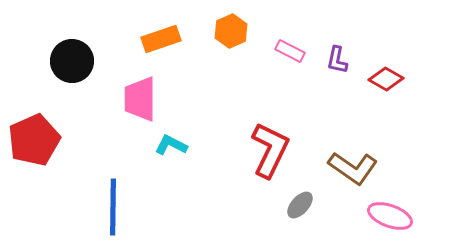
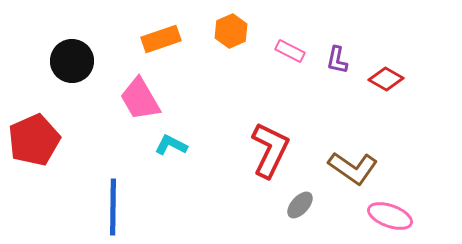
pink trapezoid: rotated 30 degrees counterclockwise
